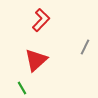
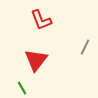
red L-shape: rotated 115 degrees clockwise
red triangle: rotated 10 degrees counterclockwise
